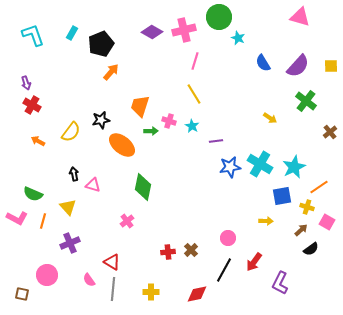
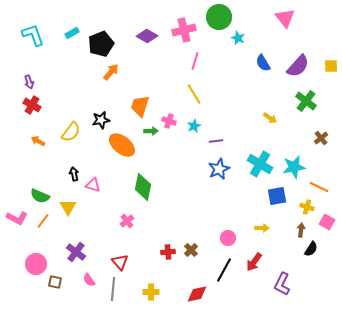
pink triangle at (300, 17): moved 15 px left, 1 px down; rotated 35 degrees clockwise
purple diamond at (152, 32): moved 5 px left, 4 px down
cyan rectangle at (72, 33): rotated 32 degrees clockwise
purple arrow at (26, 83): moved 3 px right, 1 px up
cyan star at (192, 126): moved 2 px right; rotated 16 degrees clockwise
brown cross at (330, 132): moved 9 px left, 6 px down
blue star at (230, 167): moved 11 px left, 2 px down; rotated 15 degrees counterclockwise
cyan star at (294, 167): rotated 15 degrees clockwise
orange line at (319, 187): rotated 60 degrees clockwise
green semicircle at (33, 194): moved 7 px right, 2 px down
blue square at (282, 196): moved 5 px left
yellow triangle at (68, 207): rotated 12 degrees clockwise
orange line at (43, 221): rotated 21 degrees clockwise
yellow arrow at (266, 221): moved 4 px left, 7 px down
brown arrow at (301, 230): rotated 40 degrees counterclockwise
purple cross at (70, 243): moved 6 px right, 9 px down; rotated 30 degrees counterclockwise
black semicircle at (311, 249): rotated 21 degrees counterclockwise
red triangle at (112, 262): moved 8 px right; rotated 18 degrees clockwise
pink circle at (47, 275): moved 11 px left, 11 px up
purple L-shape at (280, 283): moved 2 px right, 1 px down
brown square at (22, 294): moved 33 px right, 12 px up
